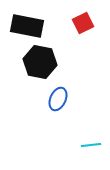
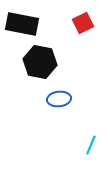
black rectangle: moved 5 px left, 2 px up
blue ellipse: moved 1 px right; rotated 60 degrees clockwise
cyan line: rotated 60 degrees counterclockwise
